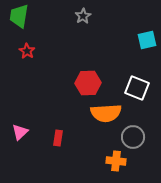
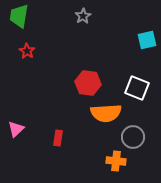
red hexagon: rotated 10 degrees clockwise
pink triangle: moved 4 px left, 3 px up
